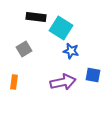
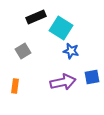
black rectangle: rotated 30 degrees counterclockwise
gray square: moved 1 px left, 2 px down
blue square: moved 1 px left, 2 px down; rotated 21 degrees counterclockwise
orange rectangle: moved 1 px right, 4 px down
